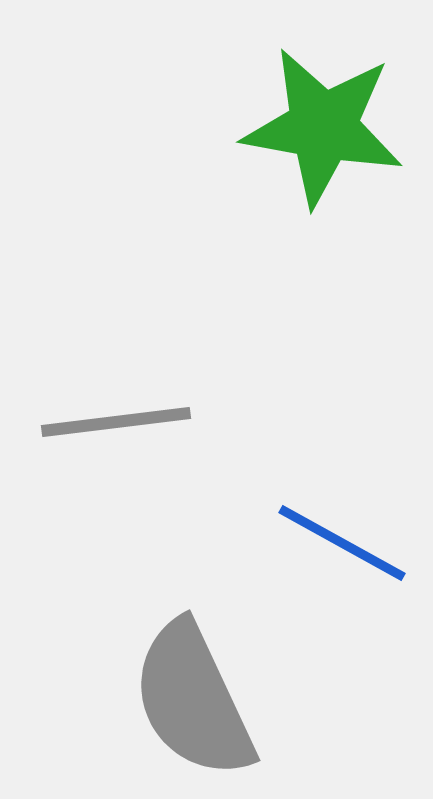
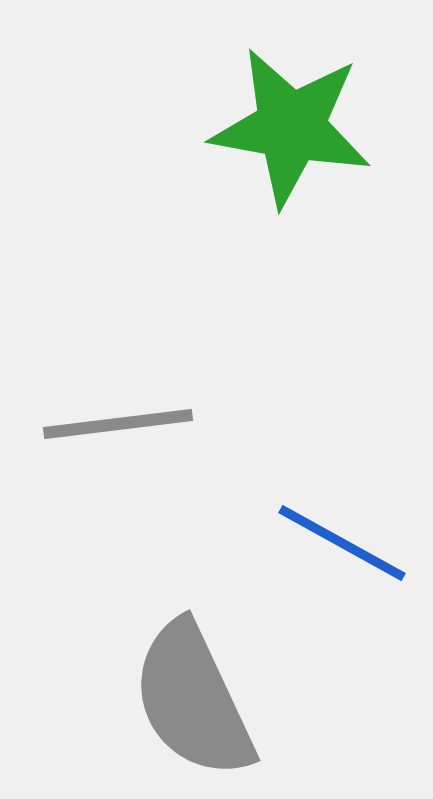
green star: moved 32 px left
gray line: moved 2 px right, 2 px down
